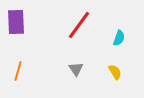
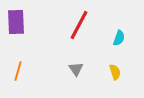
red line: rotated 8 degrees counterclockwise
yellow semicircle: rotated 14 degrees clockwise
